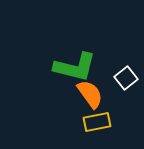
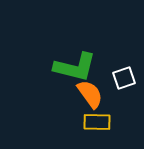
white square: moved 2 px left; rotated 20 degrees clockwise
yellow rectangle: rotated 12 degrees clockwise
